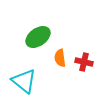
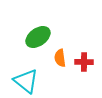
red cross: rotated 12 degrees counterclockwise
cyan triangle: moved 2 px right
